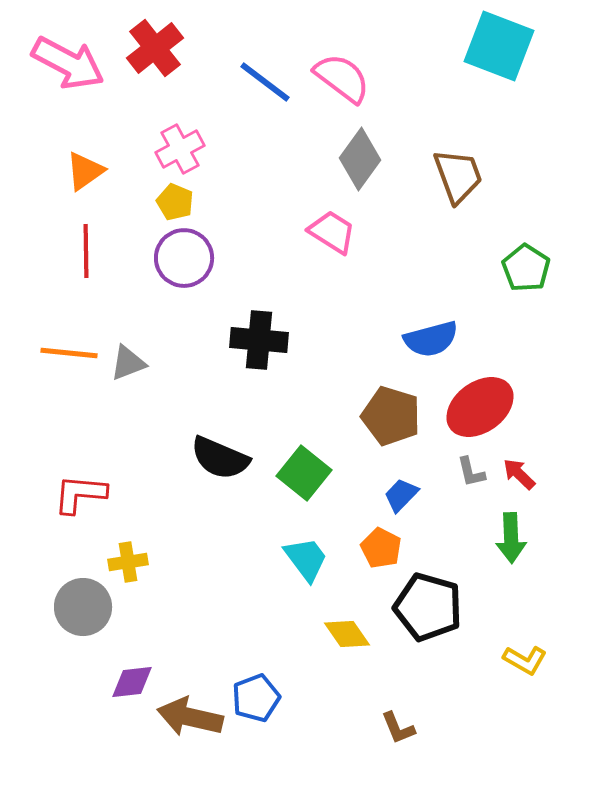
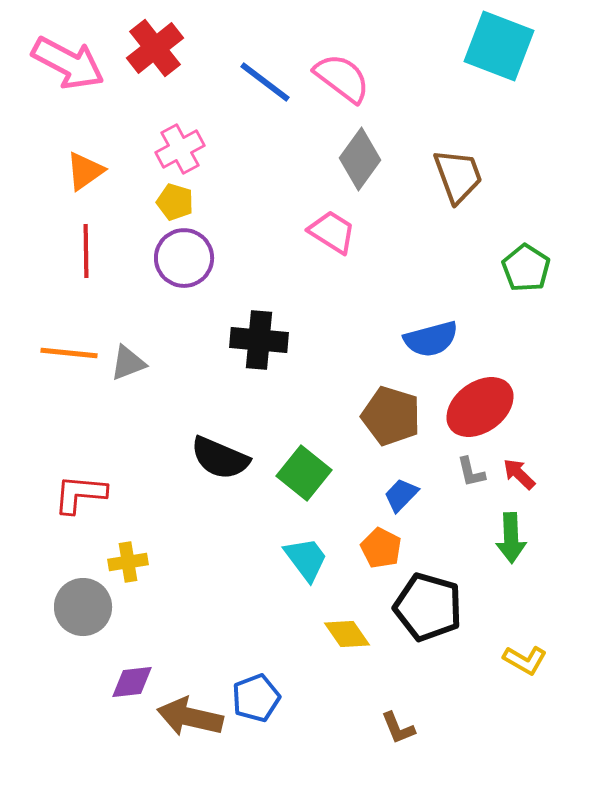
yellow pentagon: rotated 6 degrees counterclockwise
